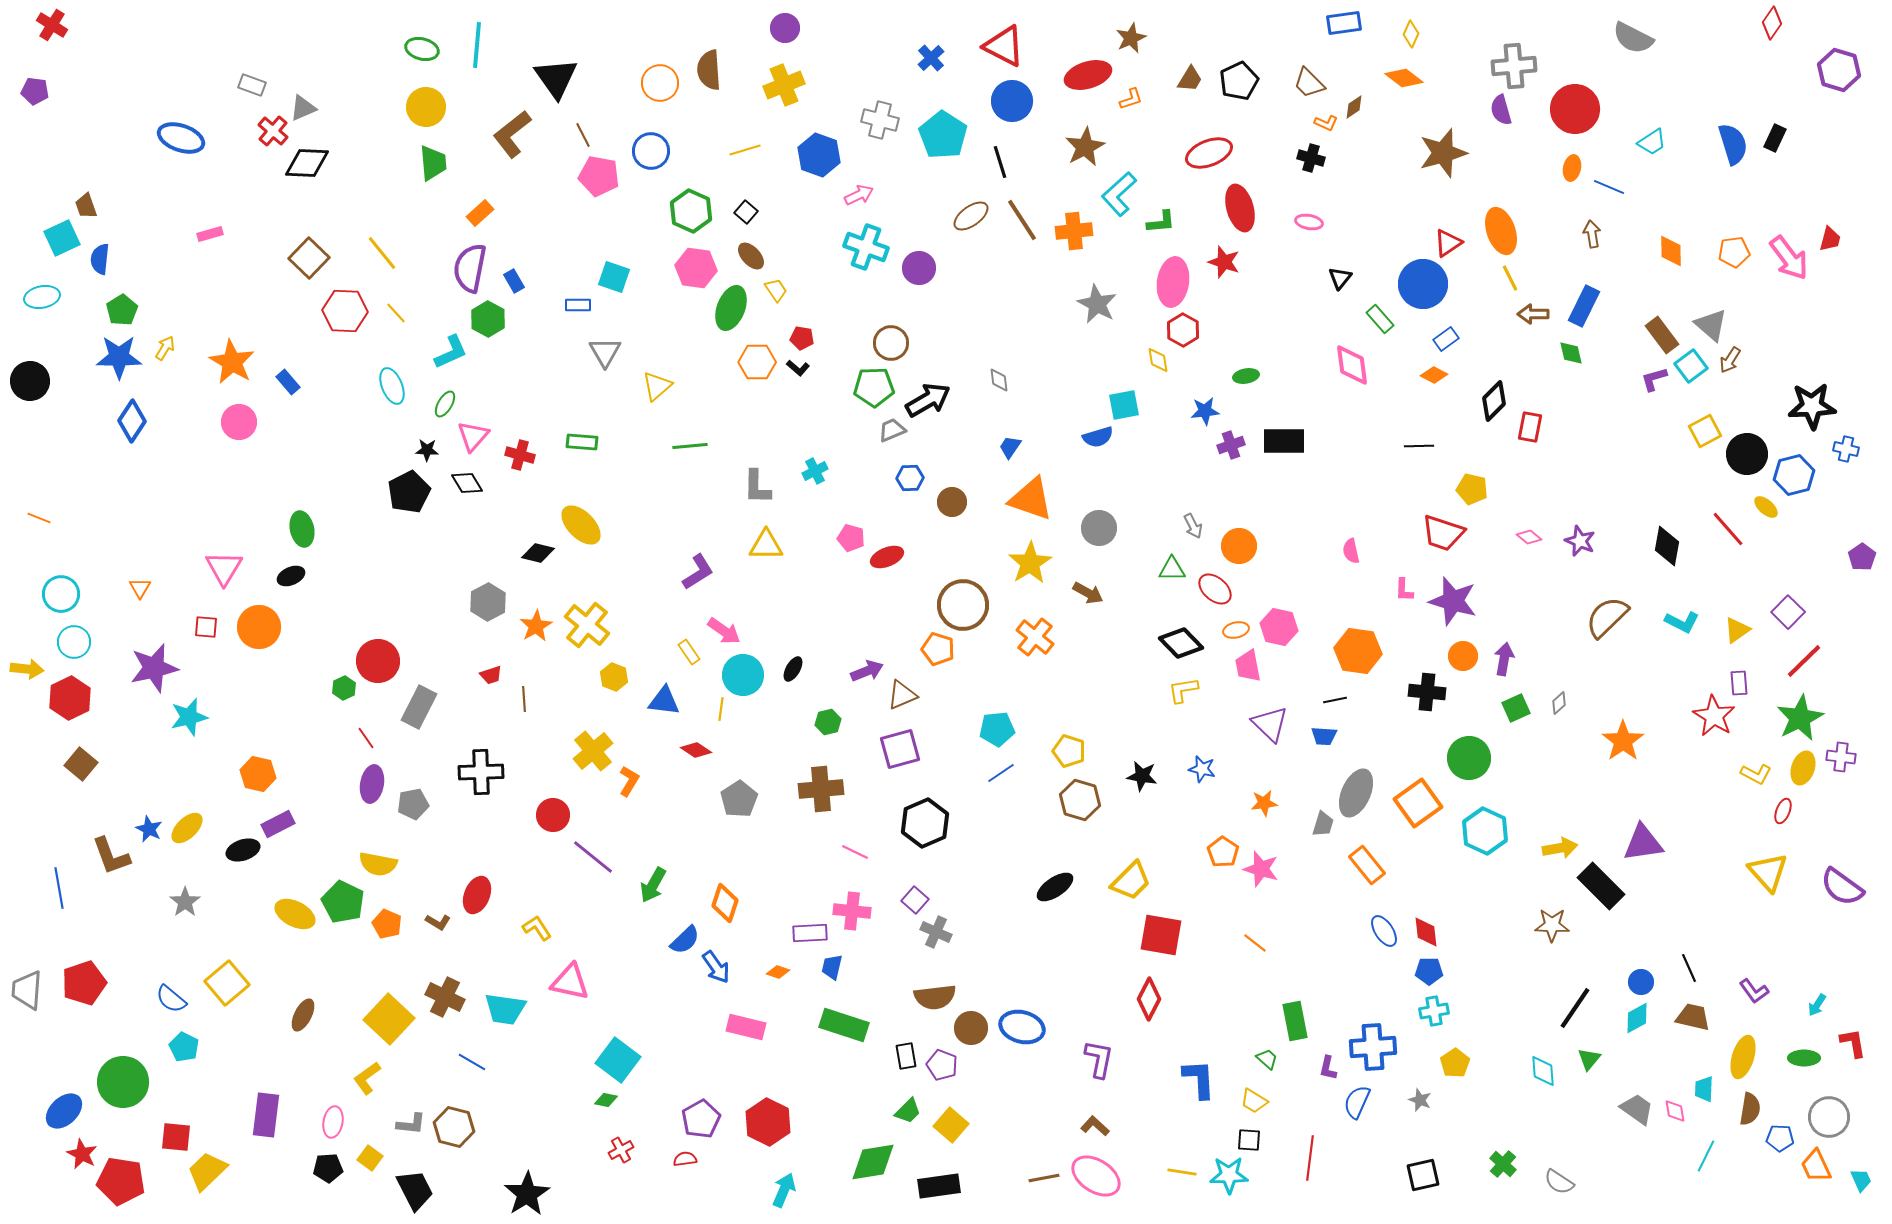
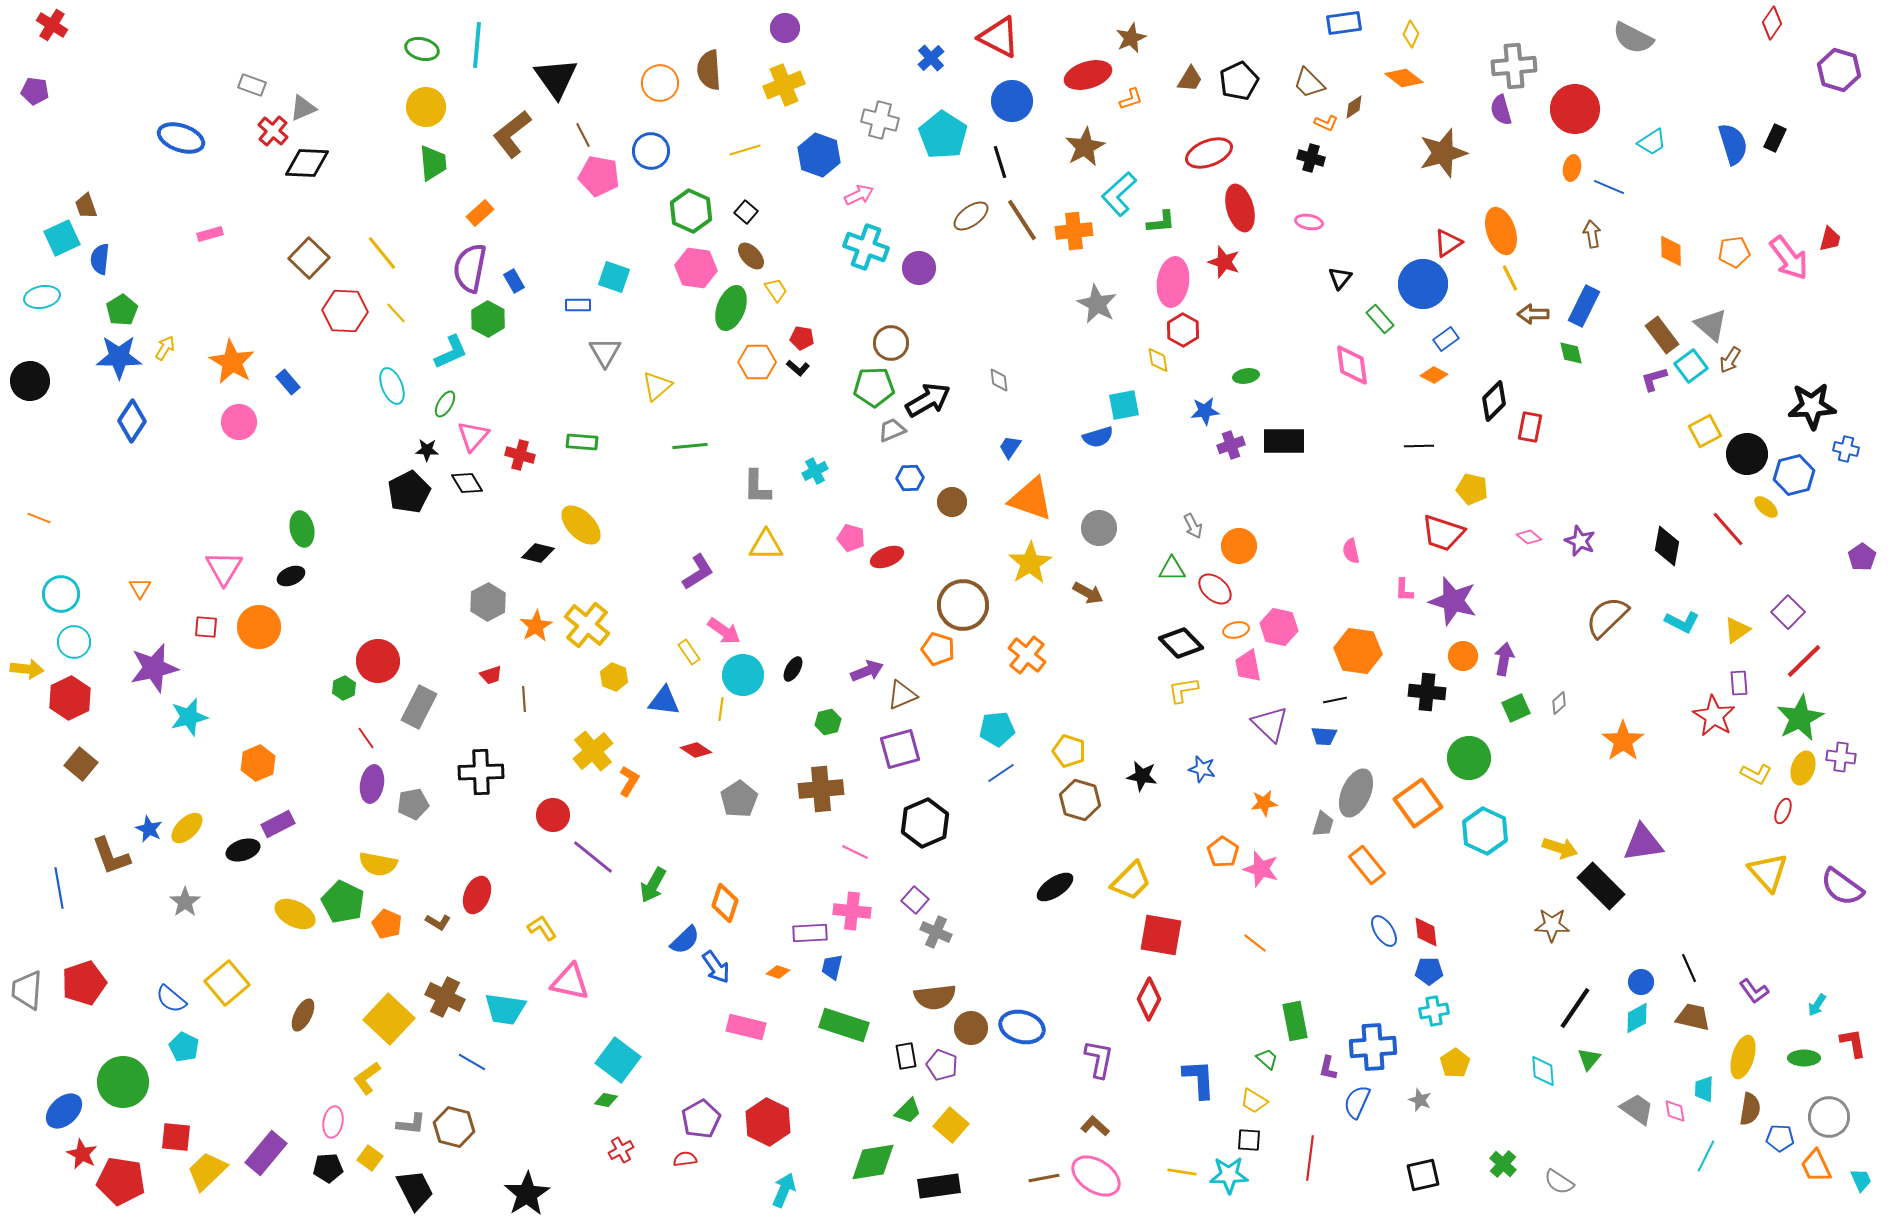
red triangle at (1004, 46): moved 5 px left, 9 px up
orange cross at (1035, 637): moved 8 px left, 18 px down
orange hexagon at (258, 774): moved 11 px up; rotated 24 degrees clockwise
yellow arrow at (1560, 848): rotated 28 degrees clockwise
yellow L-shape at (537, 928): moved 5 px right
purple rectangle at (266, 1115): moved 38 px down; rotated 33 degrees clockwise
